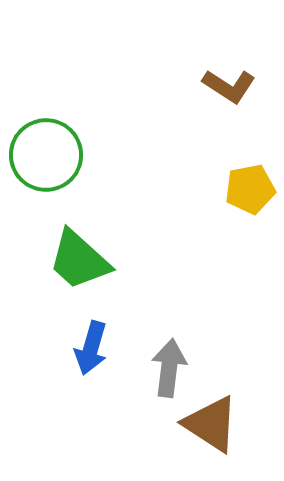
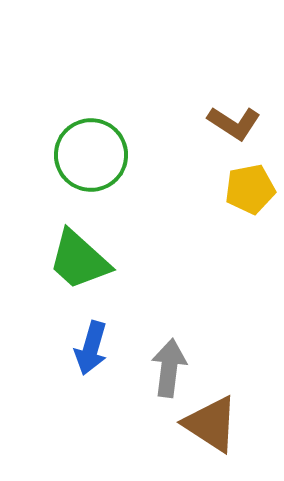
brown L-shape: moved 5 px right, 37 px down
green circle: moved 45 px right
